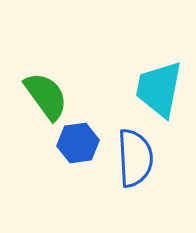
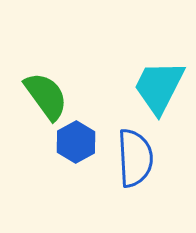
cyan trapezoid: moved 2 px up; rotated 16 degrees clockwise
blue hexagon: moved 2 px left, 1 px up; rotated 21 degrees counterclockwise
